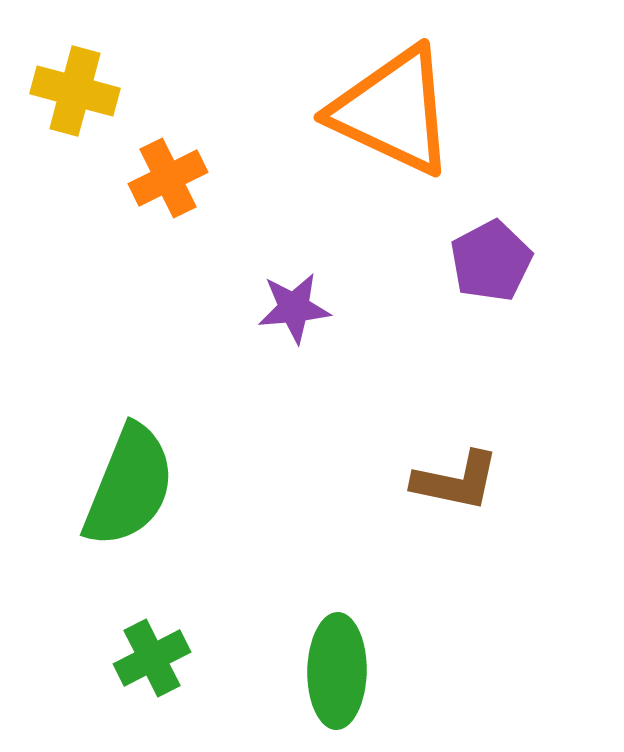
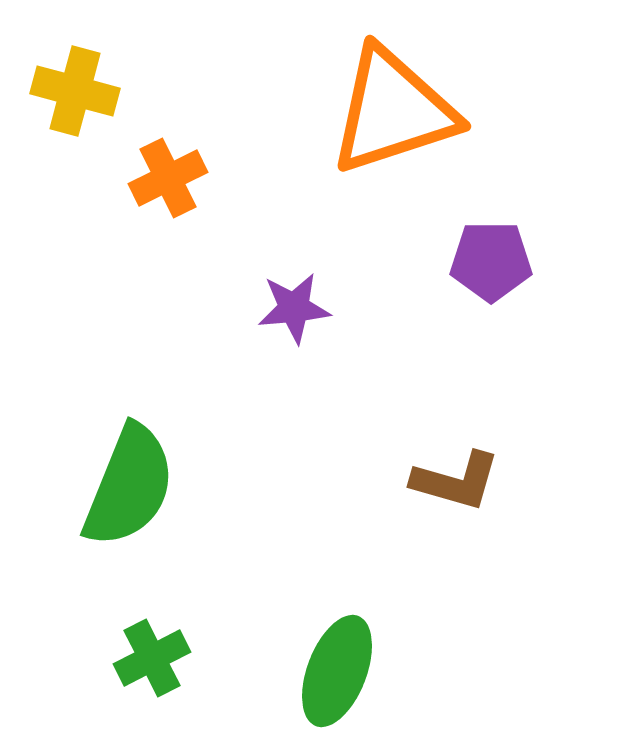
orange triangle: rotated 43 degrees counterclockwise
purple pentagon: rotated 28 degrees clockwise
brown L-shape: rotated 4 degrees clockwise
green ellipse: rotated 20 degrees clockwise
